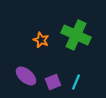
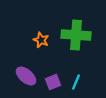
green cross: rotated 20 degrees counterclockwise
